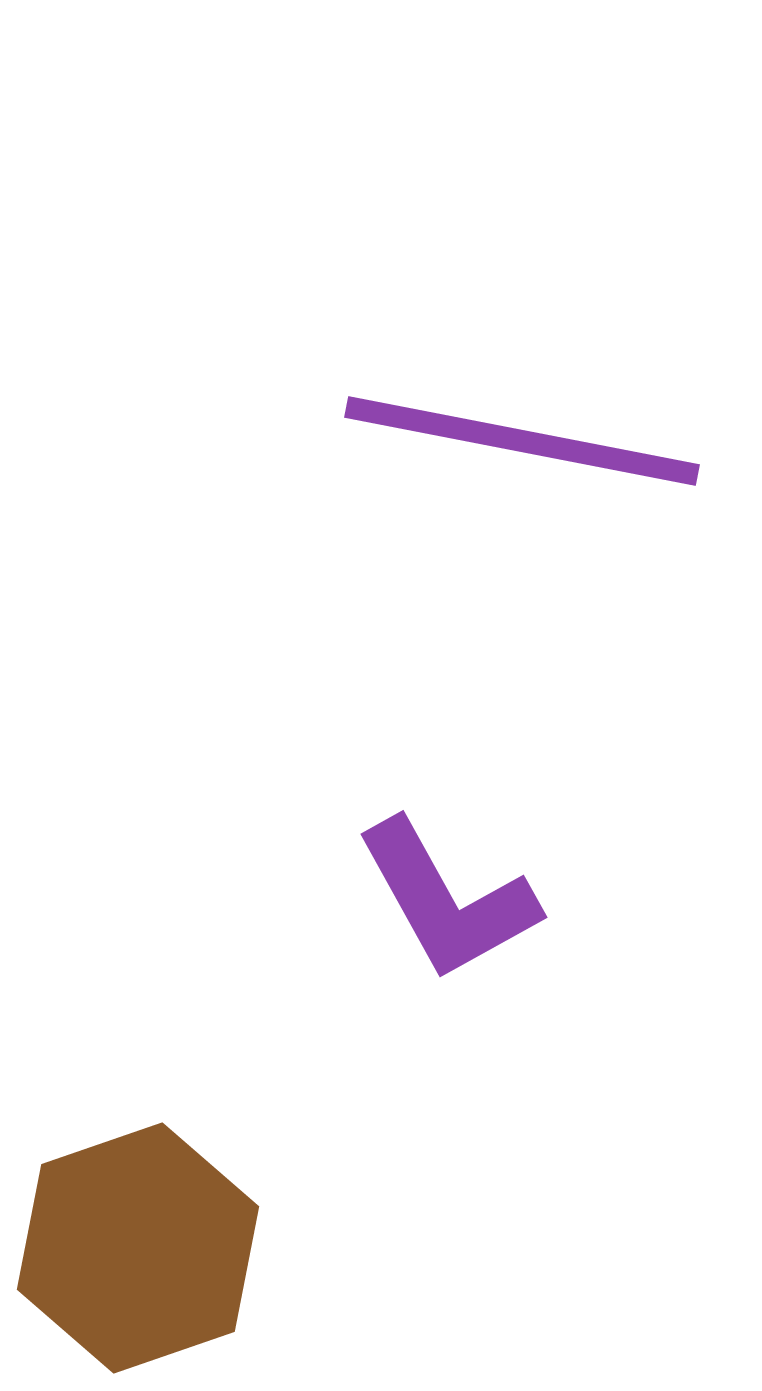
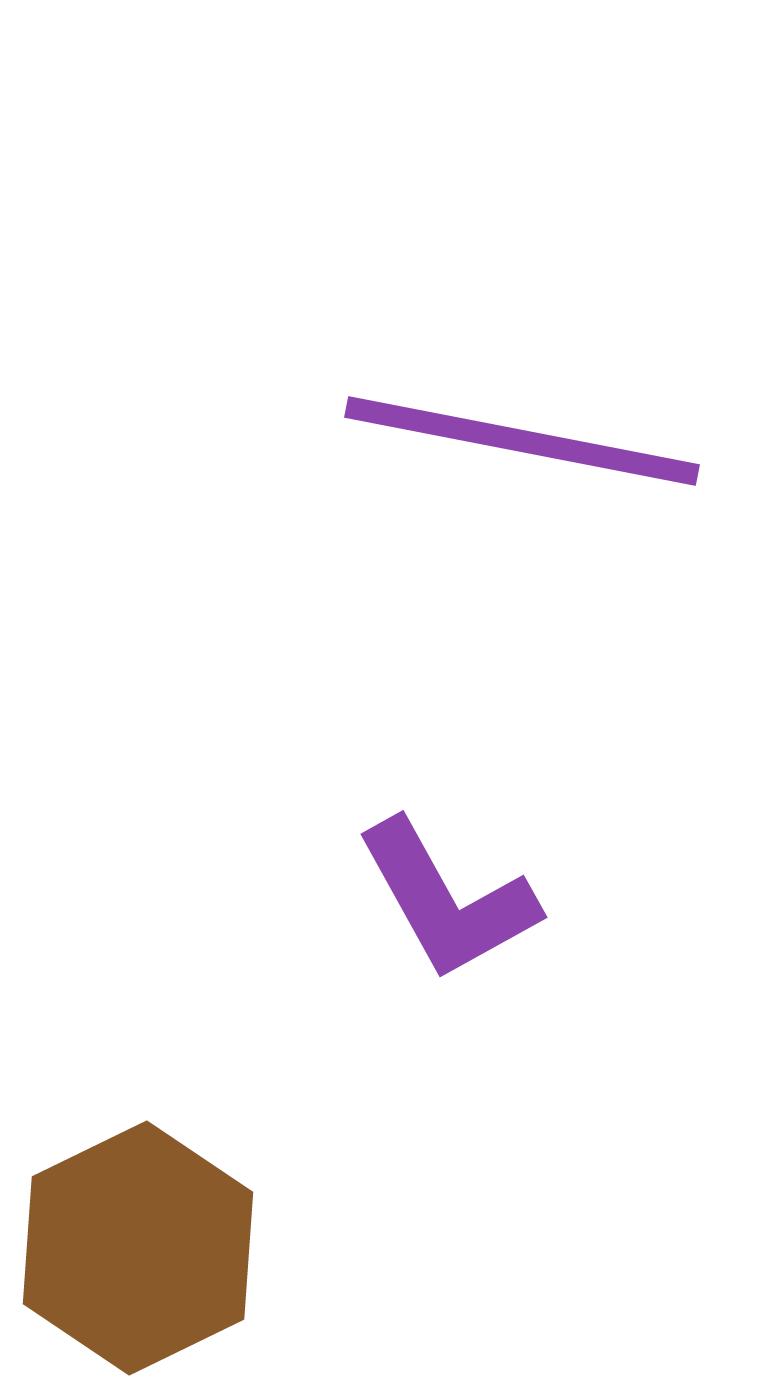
brown hexagon: rotated 7 degrees counterclockwise
